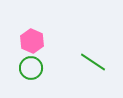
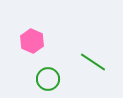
green circle: moved 17 px right, 11 px down
